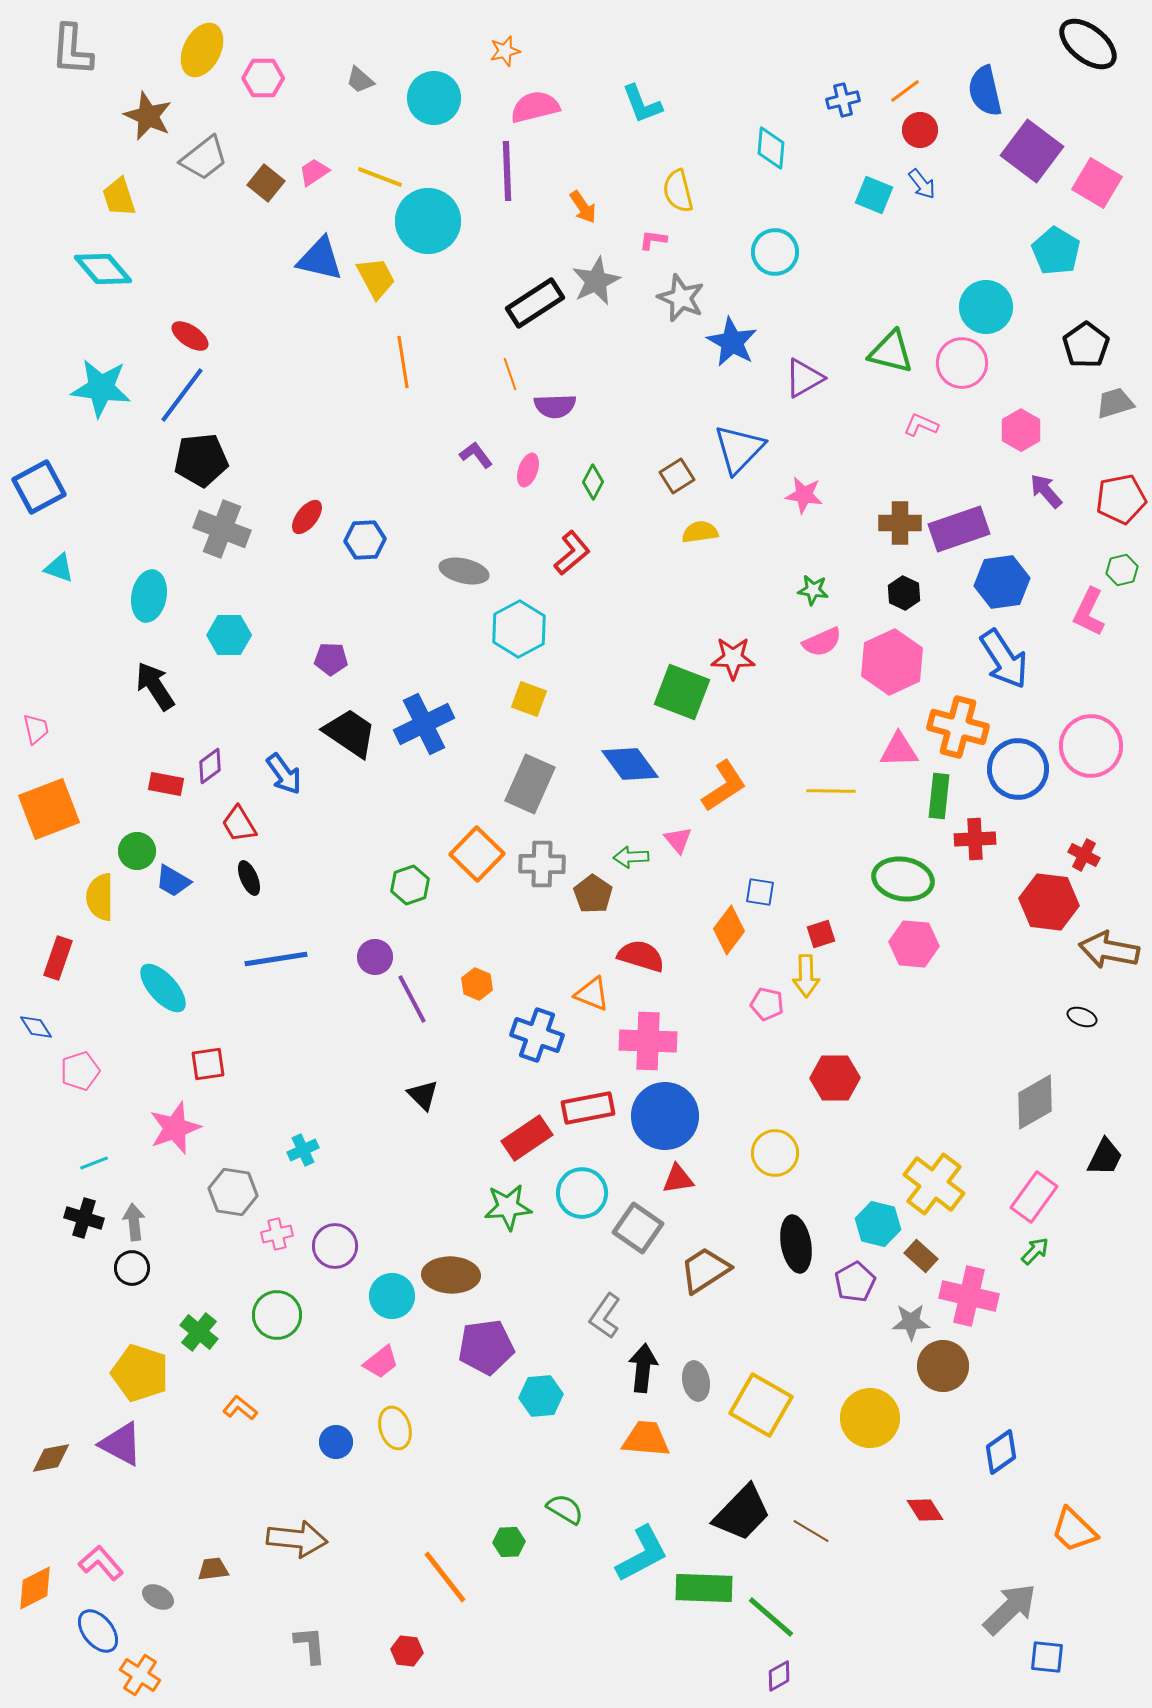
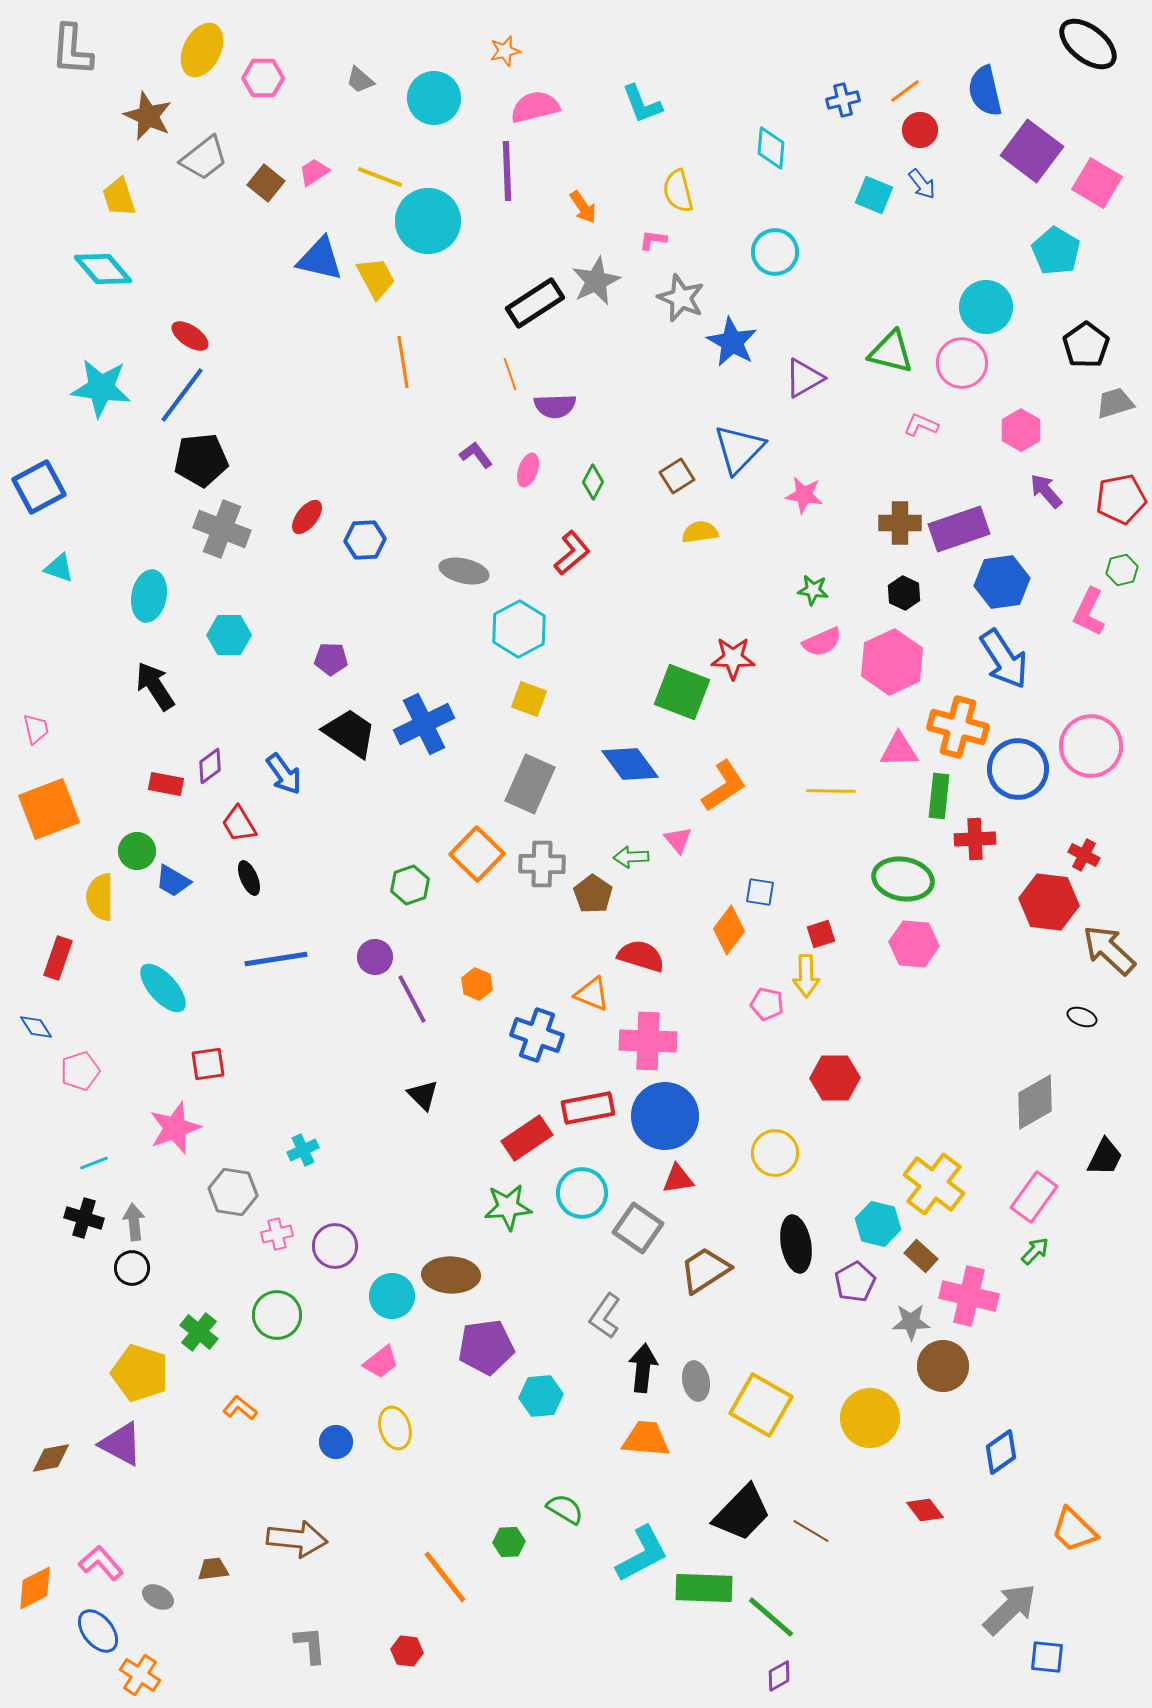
brown arrow at (1109, 950): rotated 32 degrees clockwise
red diamond at (925, 1510): rotated 6 degrees counterclockwise
